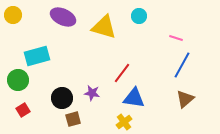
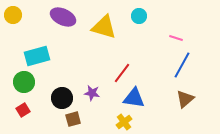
green circle: moved 6 px right, 2 px down
